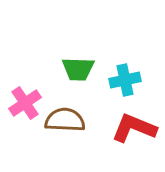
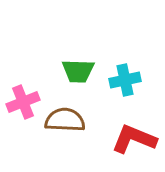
green trapezoid: moved 2 px down
pink cross: moved 2 px left, 1 px up; rotated 12 degrees clockwise
red L-shape: moved 11 px down
